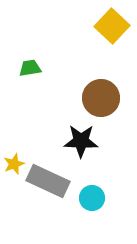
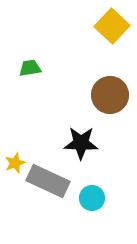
brown circle: moved 9 px right, 3 px up
black star: moved 2 px down
yellow star: moved 1 px right, 1 px up
